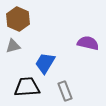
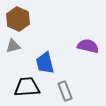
purple semicircle: moved 3 px down
blue trapezoid: rotated 45 degrees counterclockwise
